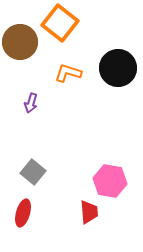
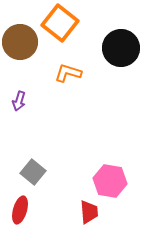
black circle: moved 3 px right, 20 px up
purple arrow: moved 12 px left, 2 px up
red ellipse: moved 3 px left, 3 px up
